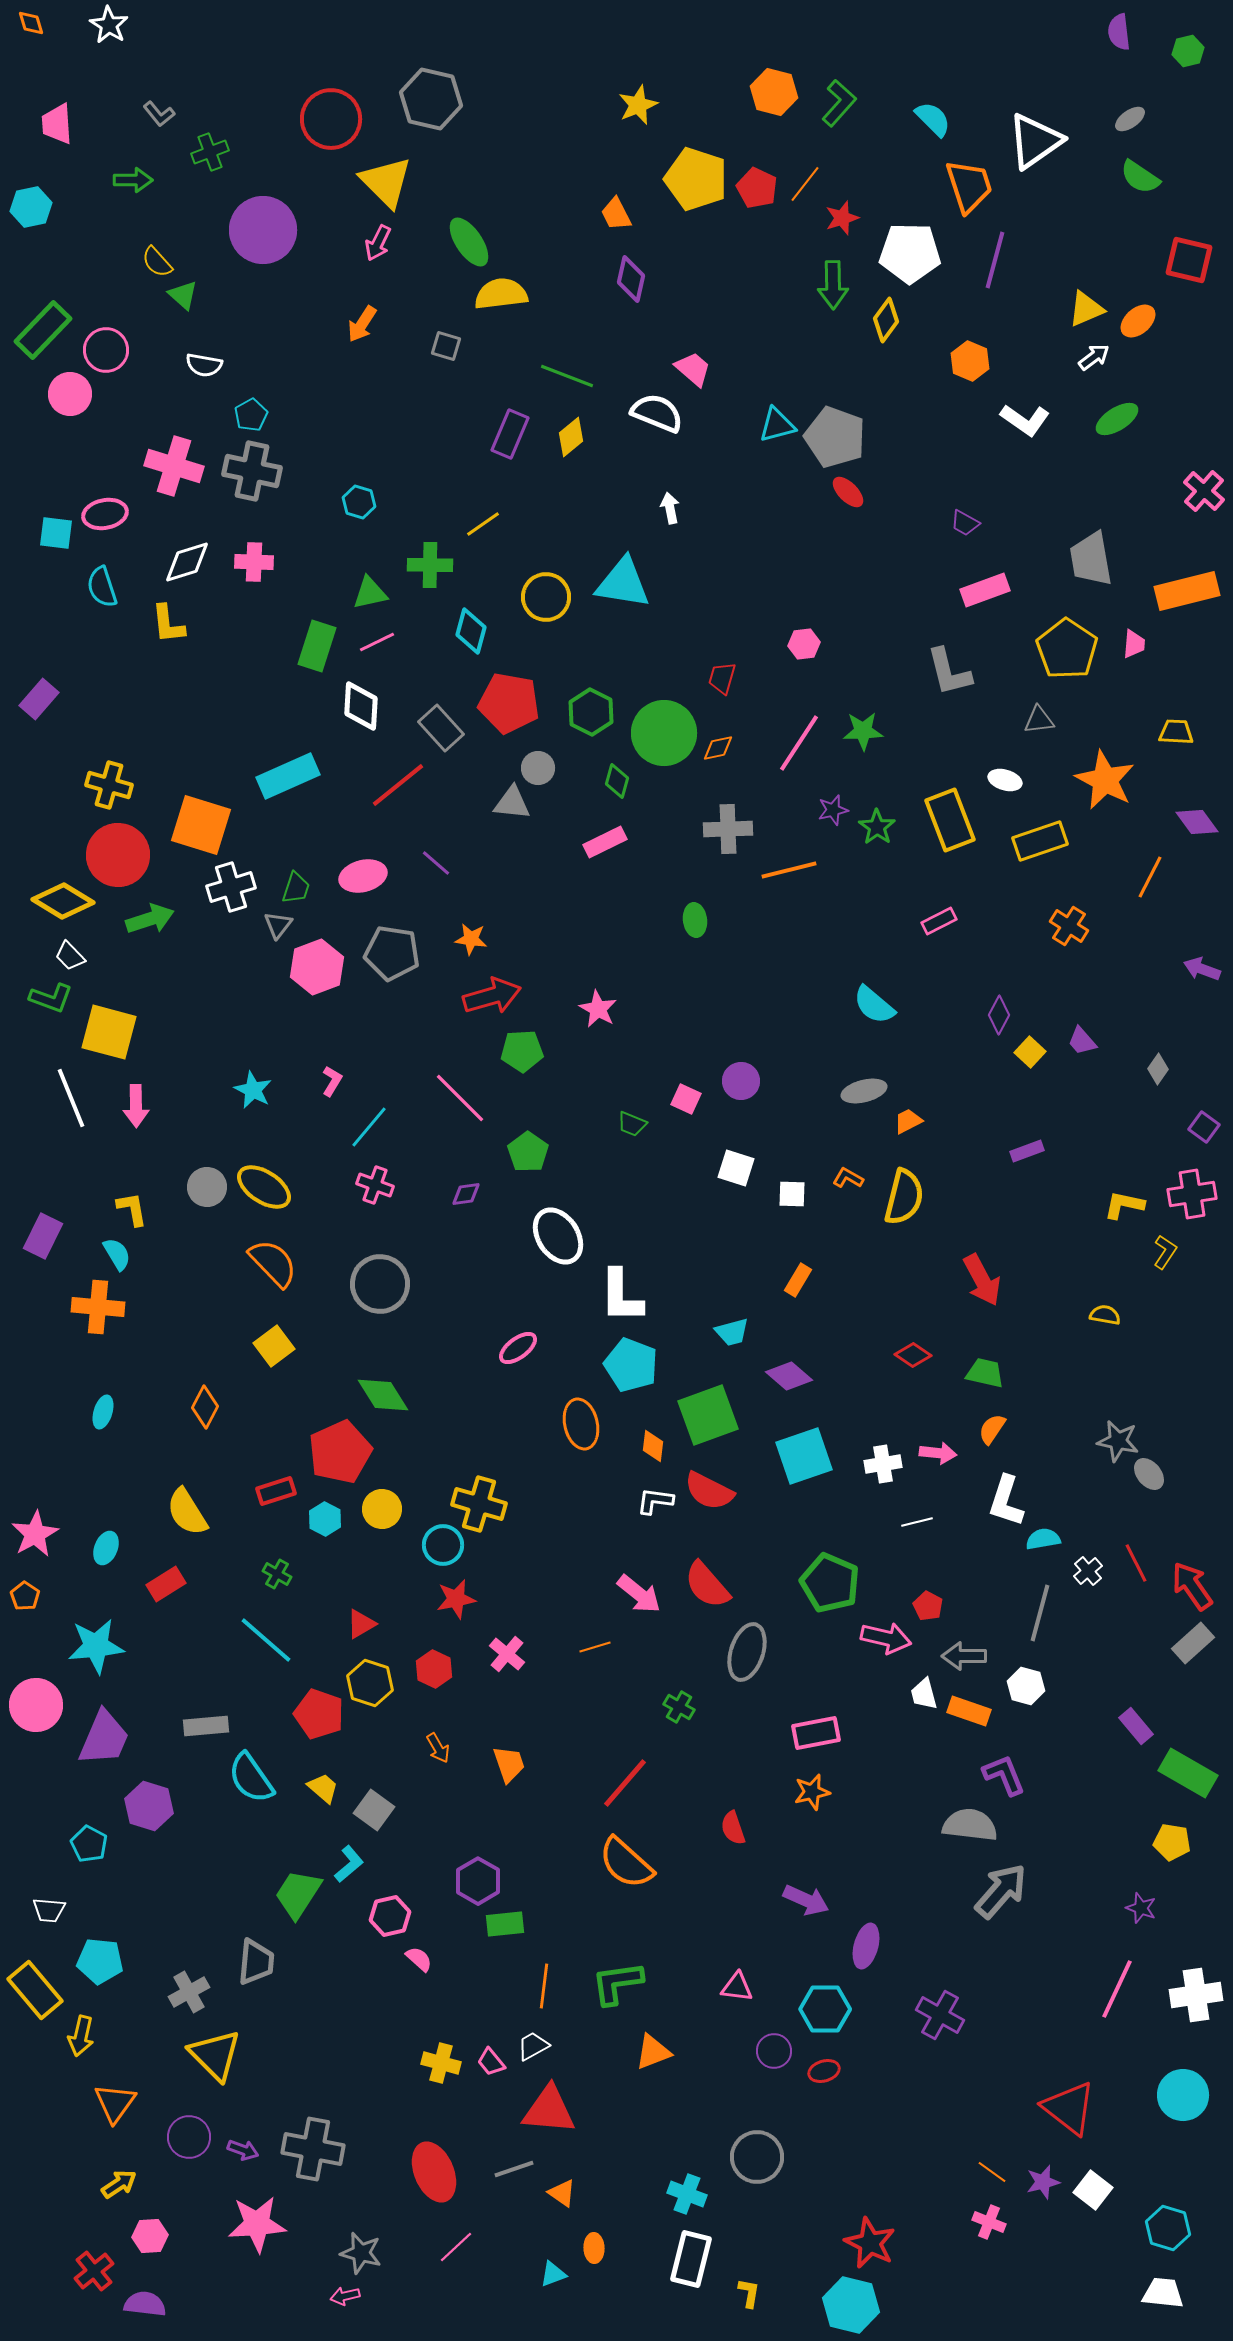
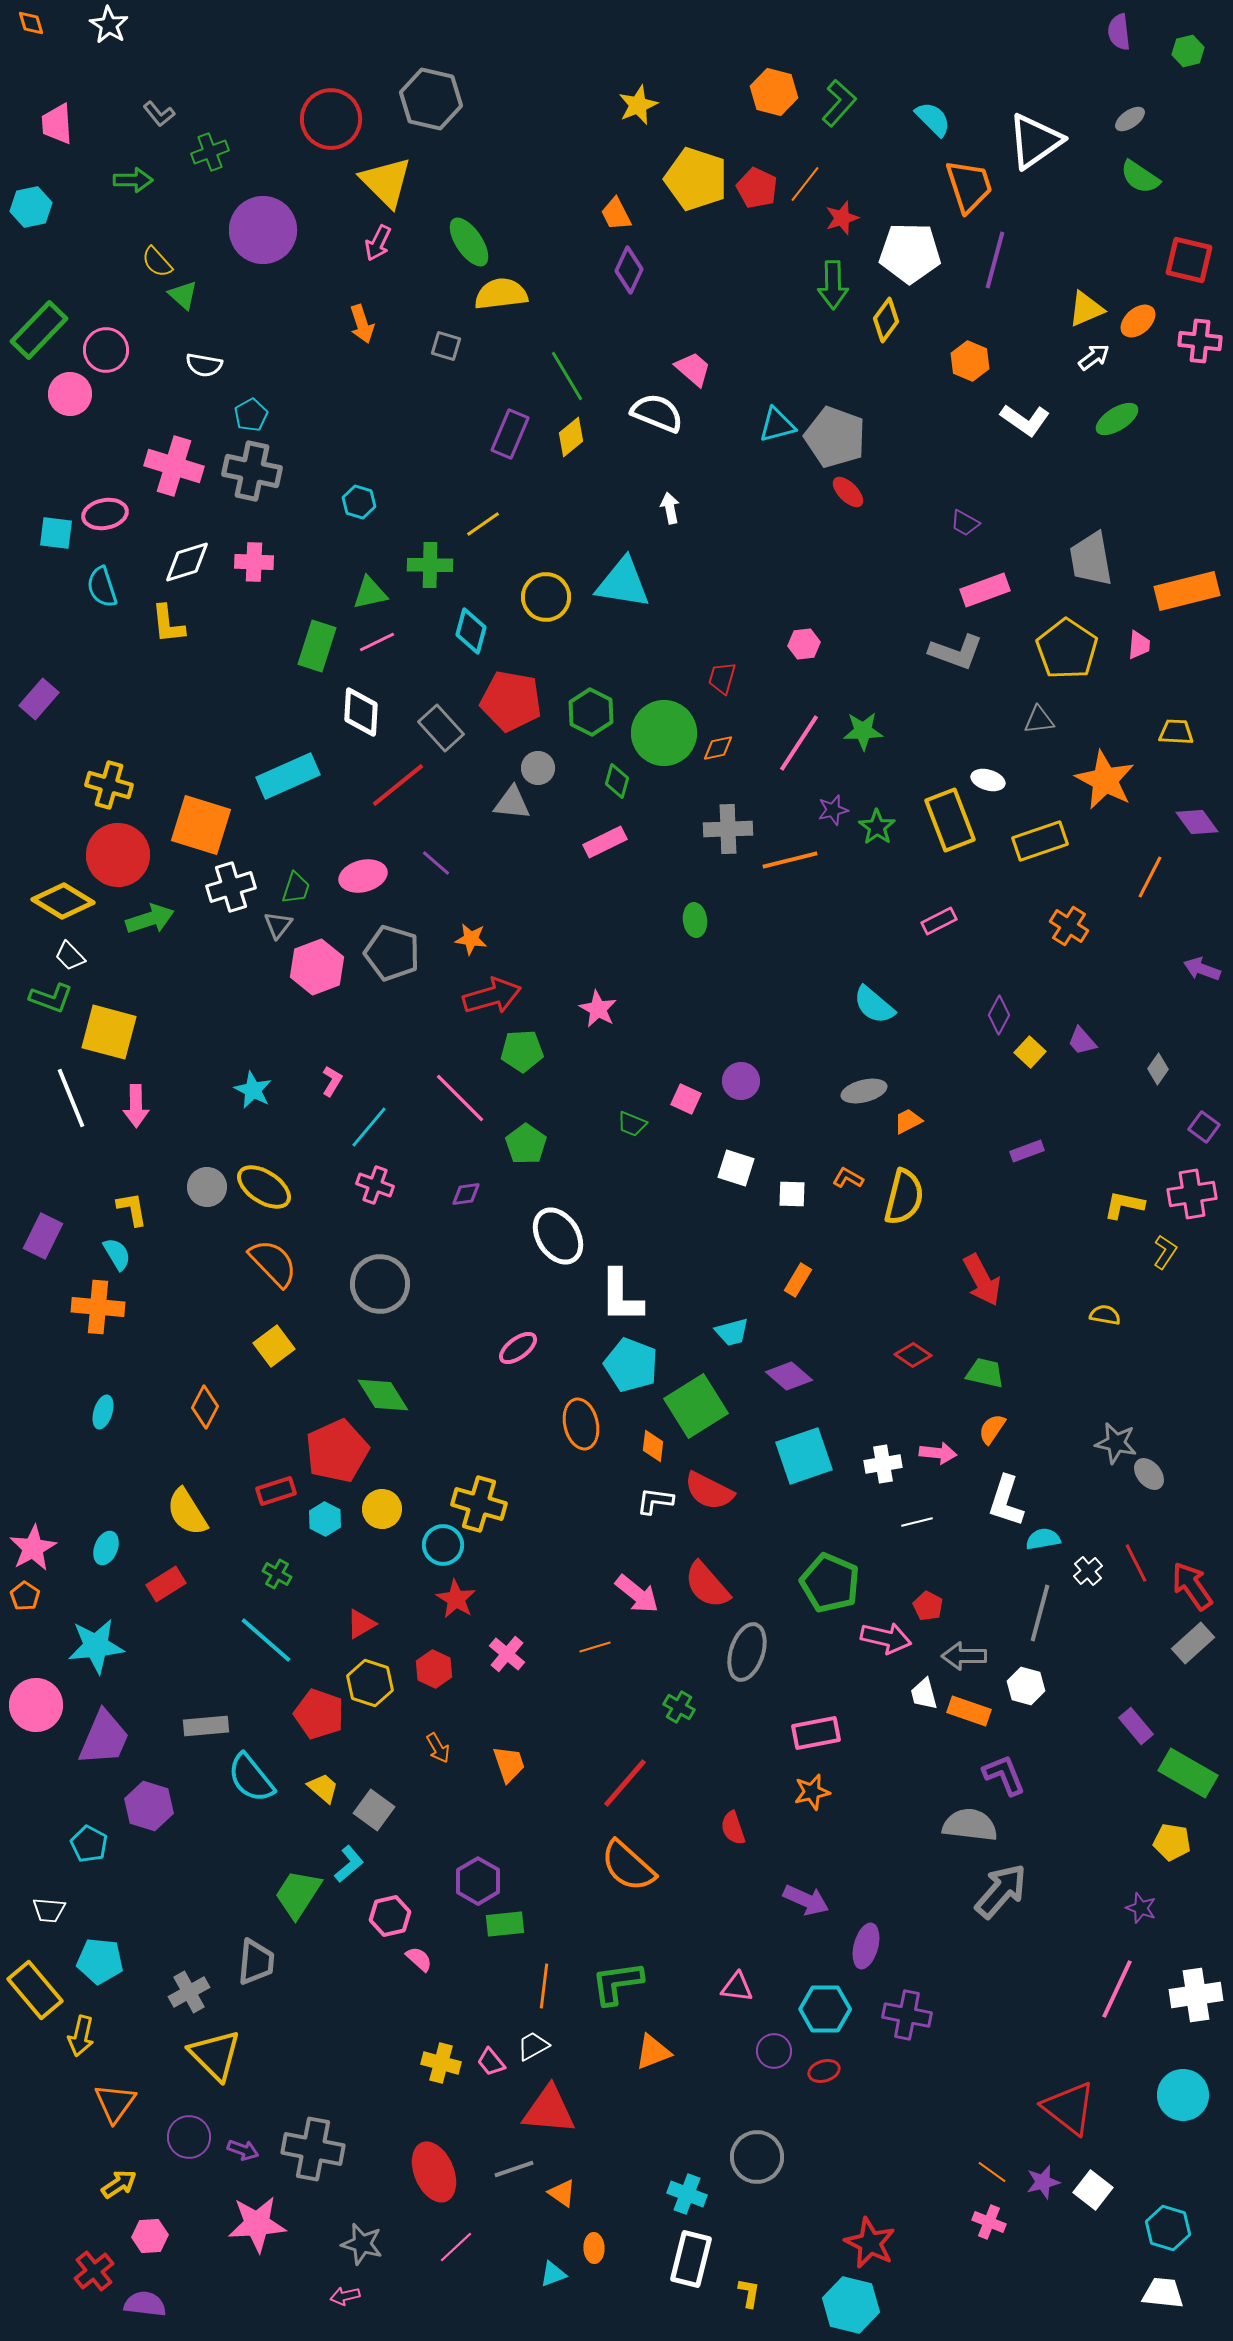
purple diamond at (631, 279): moved 2 px left, 9 px up; rotated 12 degrees clockwise
orange arrow at (362, 324): rotated 51 degrees counterclockwise
green rectangle at (43, 330): moved 4 px left
green line at (567, 376): rotated 38 degrees clockwise
pink cross at (1204, 491): moved 4 px left, 150 px up; rotated 36 degrees counterclockwise
pink trapezoid at (1134, 644): moved 5 px right, 1 px down
gray L-shape at (949, 672): moved 7 px right, 20 px up; rotated 56 degrees counterclockwise
red pentagon at (509, 703): moved 2 px right, 2 px up
white diamond at (361, 706): moved 6 px down
white ellipse at (1005, 780): moved 17 px left
orange line at (789, 870): moved 1 px right, 10 px up
gray pentagon at (392, 953): rotated 8 degrees clockwise
green pentagon at (528, 1152): moved 2 px left, 8 px up
green square at (708, 1415): moved 12 px left, 9 px up; rotated 12 degrees counterclockwise
gray star at (1118, 1441): moved 2 px left, 2 px down
red pentagon at (340, 1452): moved 3 px left, 1 px up
pink star at (35, 1534): moved 2 px left, 14 px down
pink arrow at (639, 1594): moved 2 px left
red star at (456, 1599): rotated 30 degrees counterclockwise
cyan semicircle at (251, 1778): rotated 4 degrees counterclockwise
orange semicircle at (626, 1863): moved 2 px right, 3 px down
purple cross at (940, 2015): moved 33 px left; rotated 18 degrees counterclockwise
gray star at (361, 2253): moved 1 px right, 9 px up
